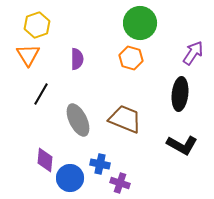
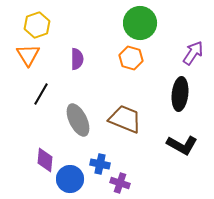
blue circle: moved 1 px down
